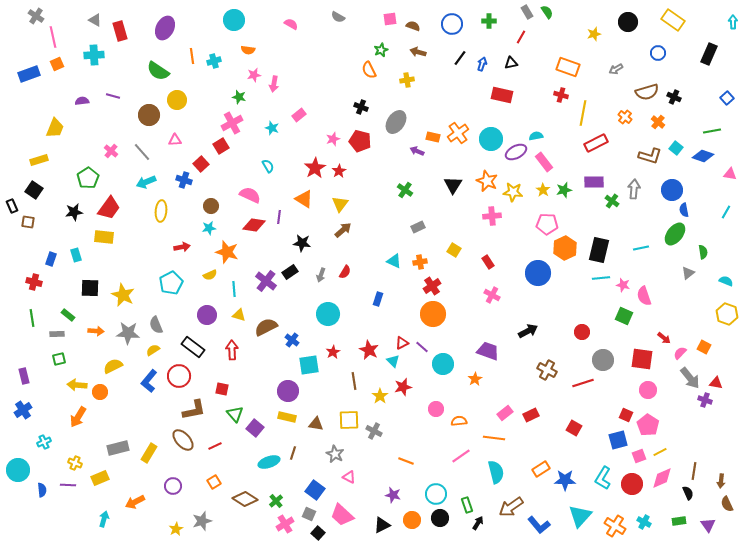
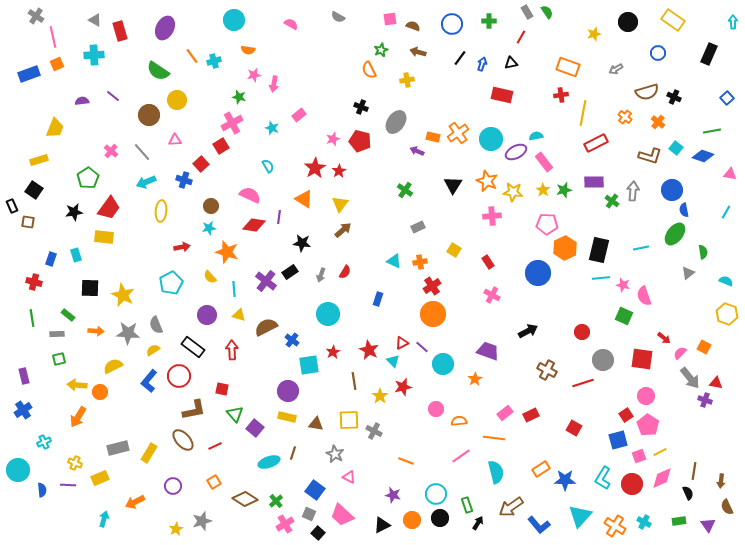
orange line at (192, 56): rotated 28 degrees counterclockwise
red cross at (561, 95): rotated 24 degrees counterclockwise
purple line at (113, 96): rotated 24 degrees clockwise
gray arrow at (634, 189): moved 1 px left, 2 px down
yellow semicircle at (210, 275): moved 2 px down; rotated 72 degrees clockwise
pink circle at (648, 390): moved 2 px left, 6 px down
red square at (626, 415): rotated 32 degrees clockwise
brown semicircle at (727, 504): moved 3 px down
